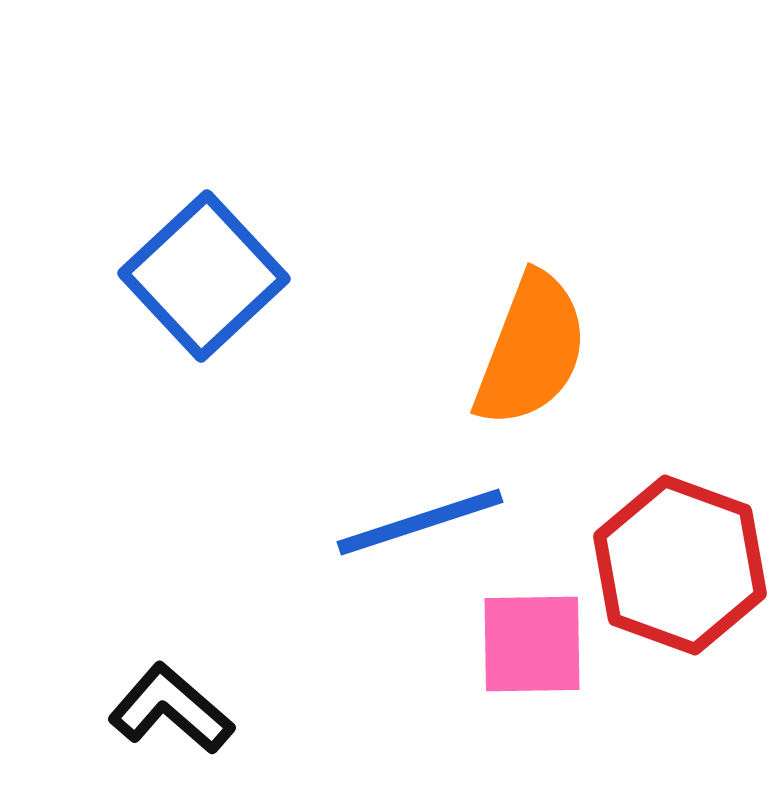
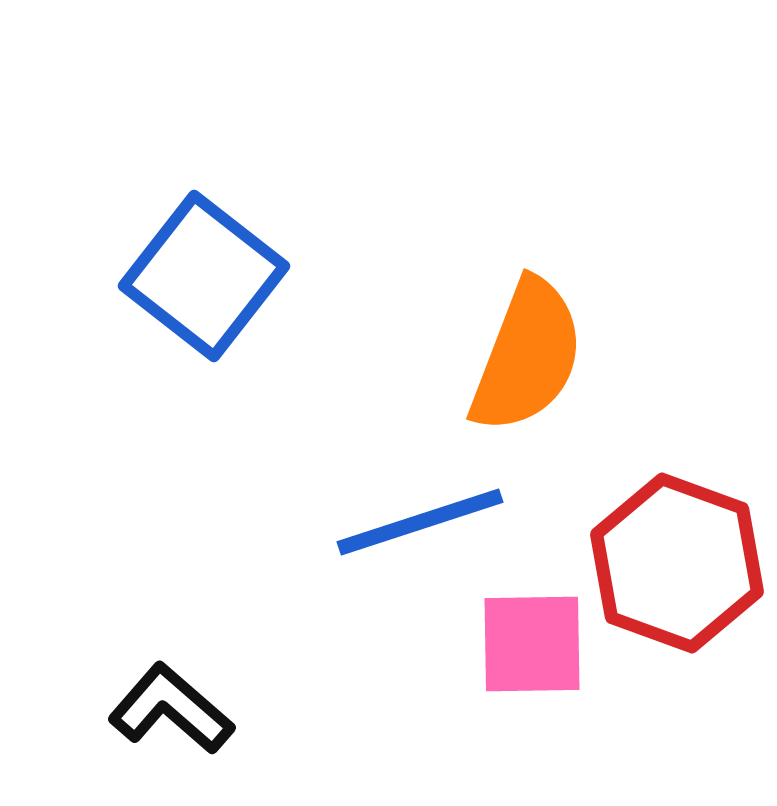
blue square: rotated 9 degrees counterclockwise
orange semicircle: moved 4 px left, 6 px down
red hexagon: moved 3 px left, 2 px up
